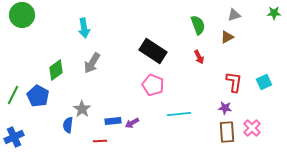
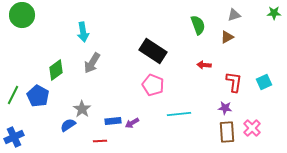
cyan arrow: moved 1 px left, 4 px down
red arrow: moved 5 px right, 8 px down; rotated 120 degrees clockwise
blue semicircle: rotated 49 degrees clockwise
